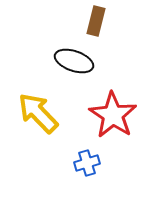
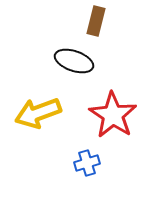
yellow arrow: rotated 66 degrees counterclockwise
